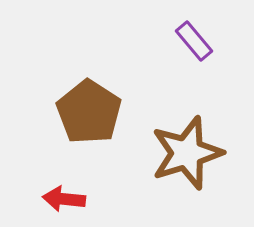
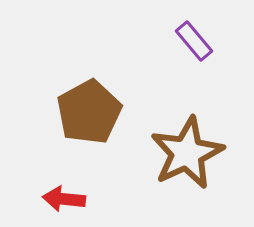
brown pentagon: rotated 10 degrees clockwise
brown star: rotated 8 degrees counterclockwise
